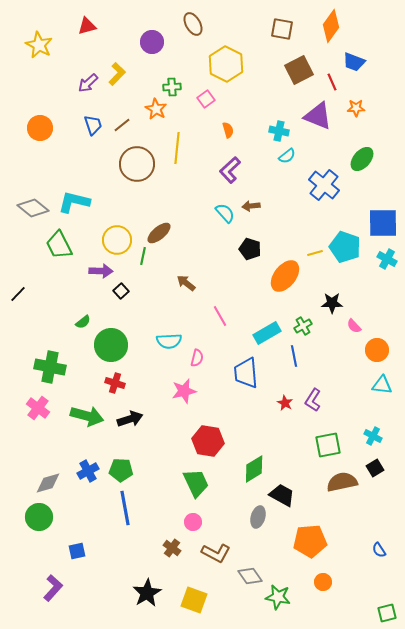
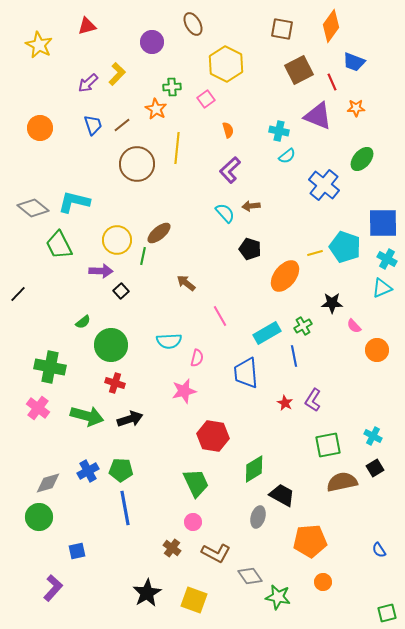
cyan triangle at (382, 385): moved 97 px up; rotated 30 degrees counterclockwise
red hexagon at (208, 441): moved 5 px right, 5 px up
